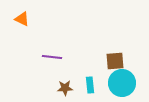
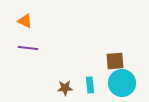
orange triangle: moved 3 px right, 2 px down
purple line: moved 24 px left, 9 px up
